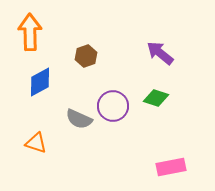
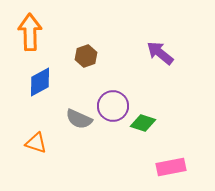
green diamond: moved 13 px left, 25 px down
